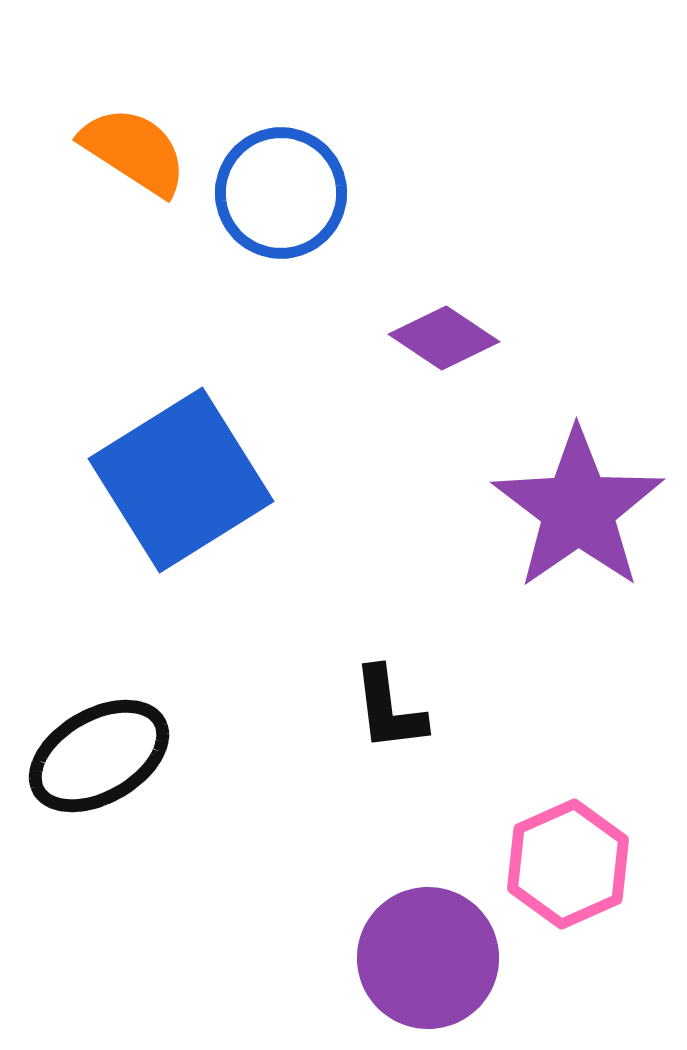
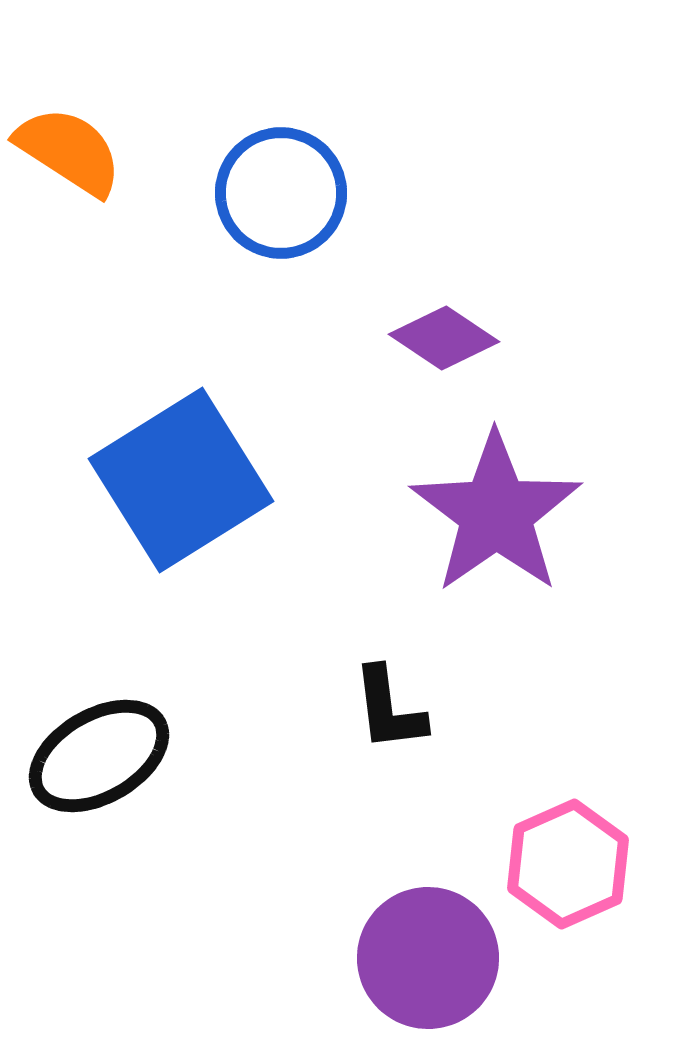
orange semicircle: moved 65 px left
purple star: moved 82 px left, 4 px down
